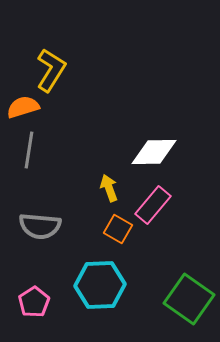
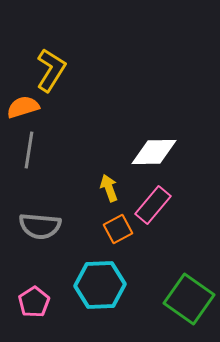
orange square: rotated 32 degrees clockwise
